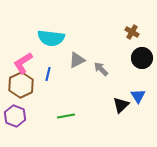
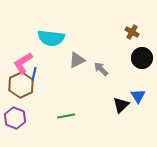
blue line: moved 14 px left
purple hexagon: moved 2 px down
